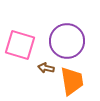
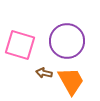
brown arrow: moved 2 px left, 5 px down
orange trapezoid: moved 1 px left; rotated 20 degrees counterclockwise
